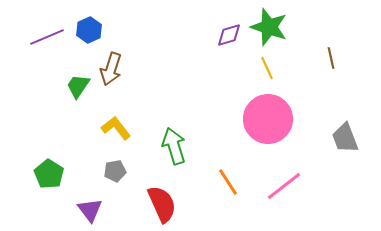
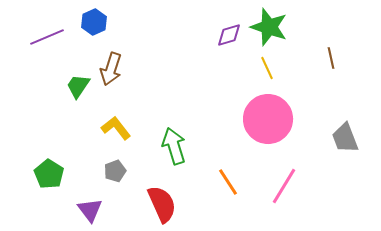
blue hexagon: moved 5 px right, 8 px up
gray pentagon: rotated 10 degrees counterclockwise
pink line: rotated 21 degrees counterclockwise
